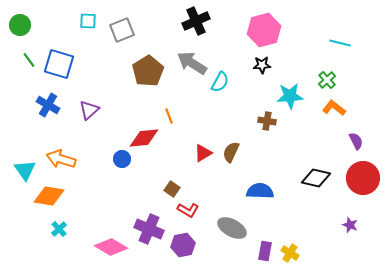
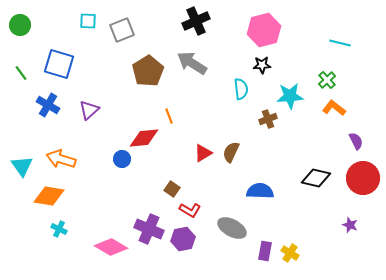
green line: moved 8 px left, 13 px down
cyan semicircle: moved 21 px right, 7 px down; rotated 35 degrees counterclockwise
brown cross: moved 1 px right, 2 px up; rotated 30 degrees counterclockwise
cyan triangle: moved 3 px left, 4 px up
red L-shape: moved 2 px right
cyan cross: rotated 21 degrees counterclockwise
purple hexagon: moved 6 px up
